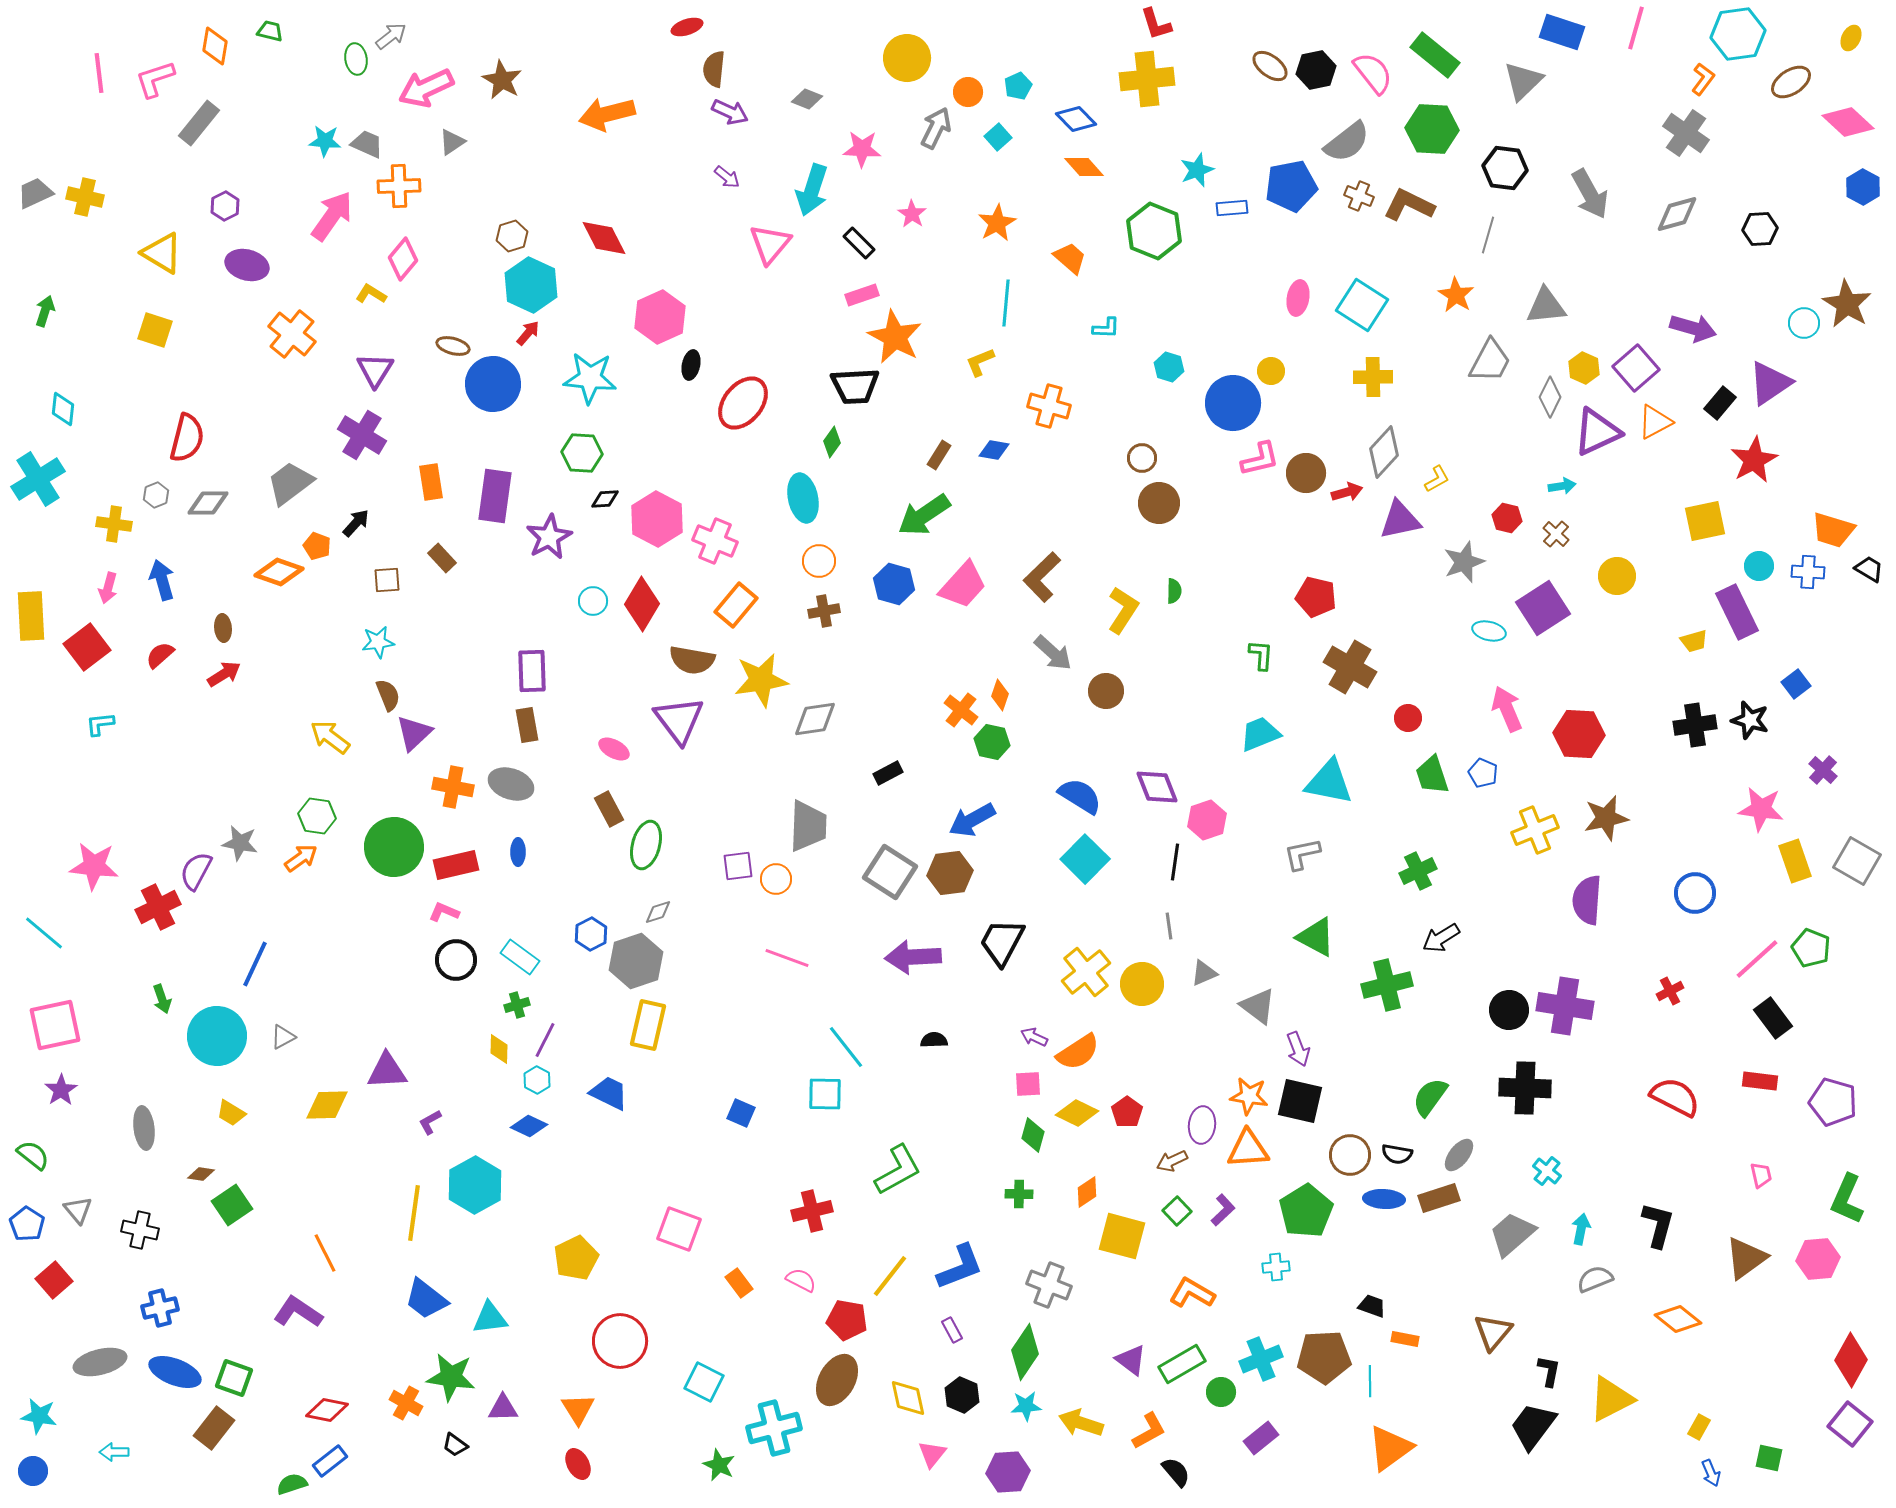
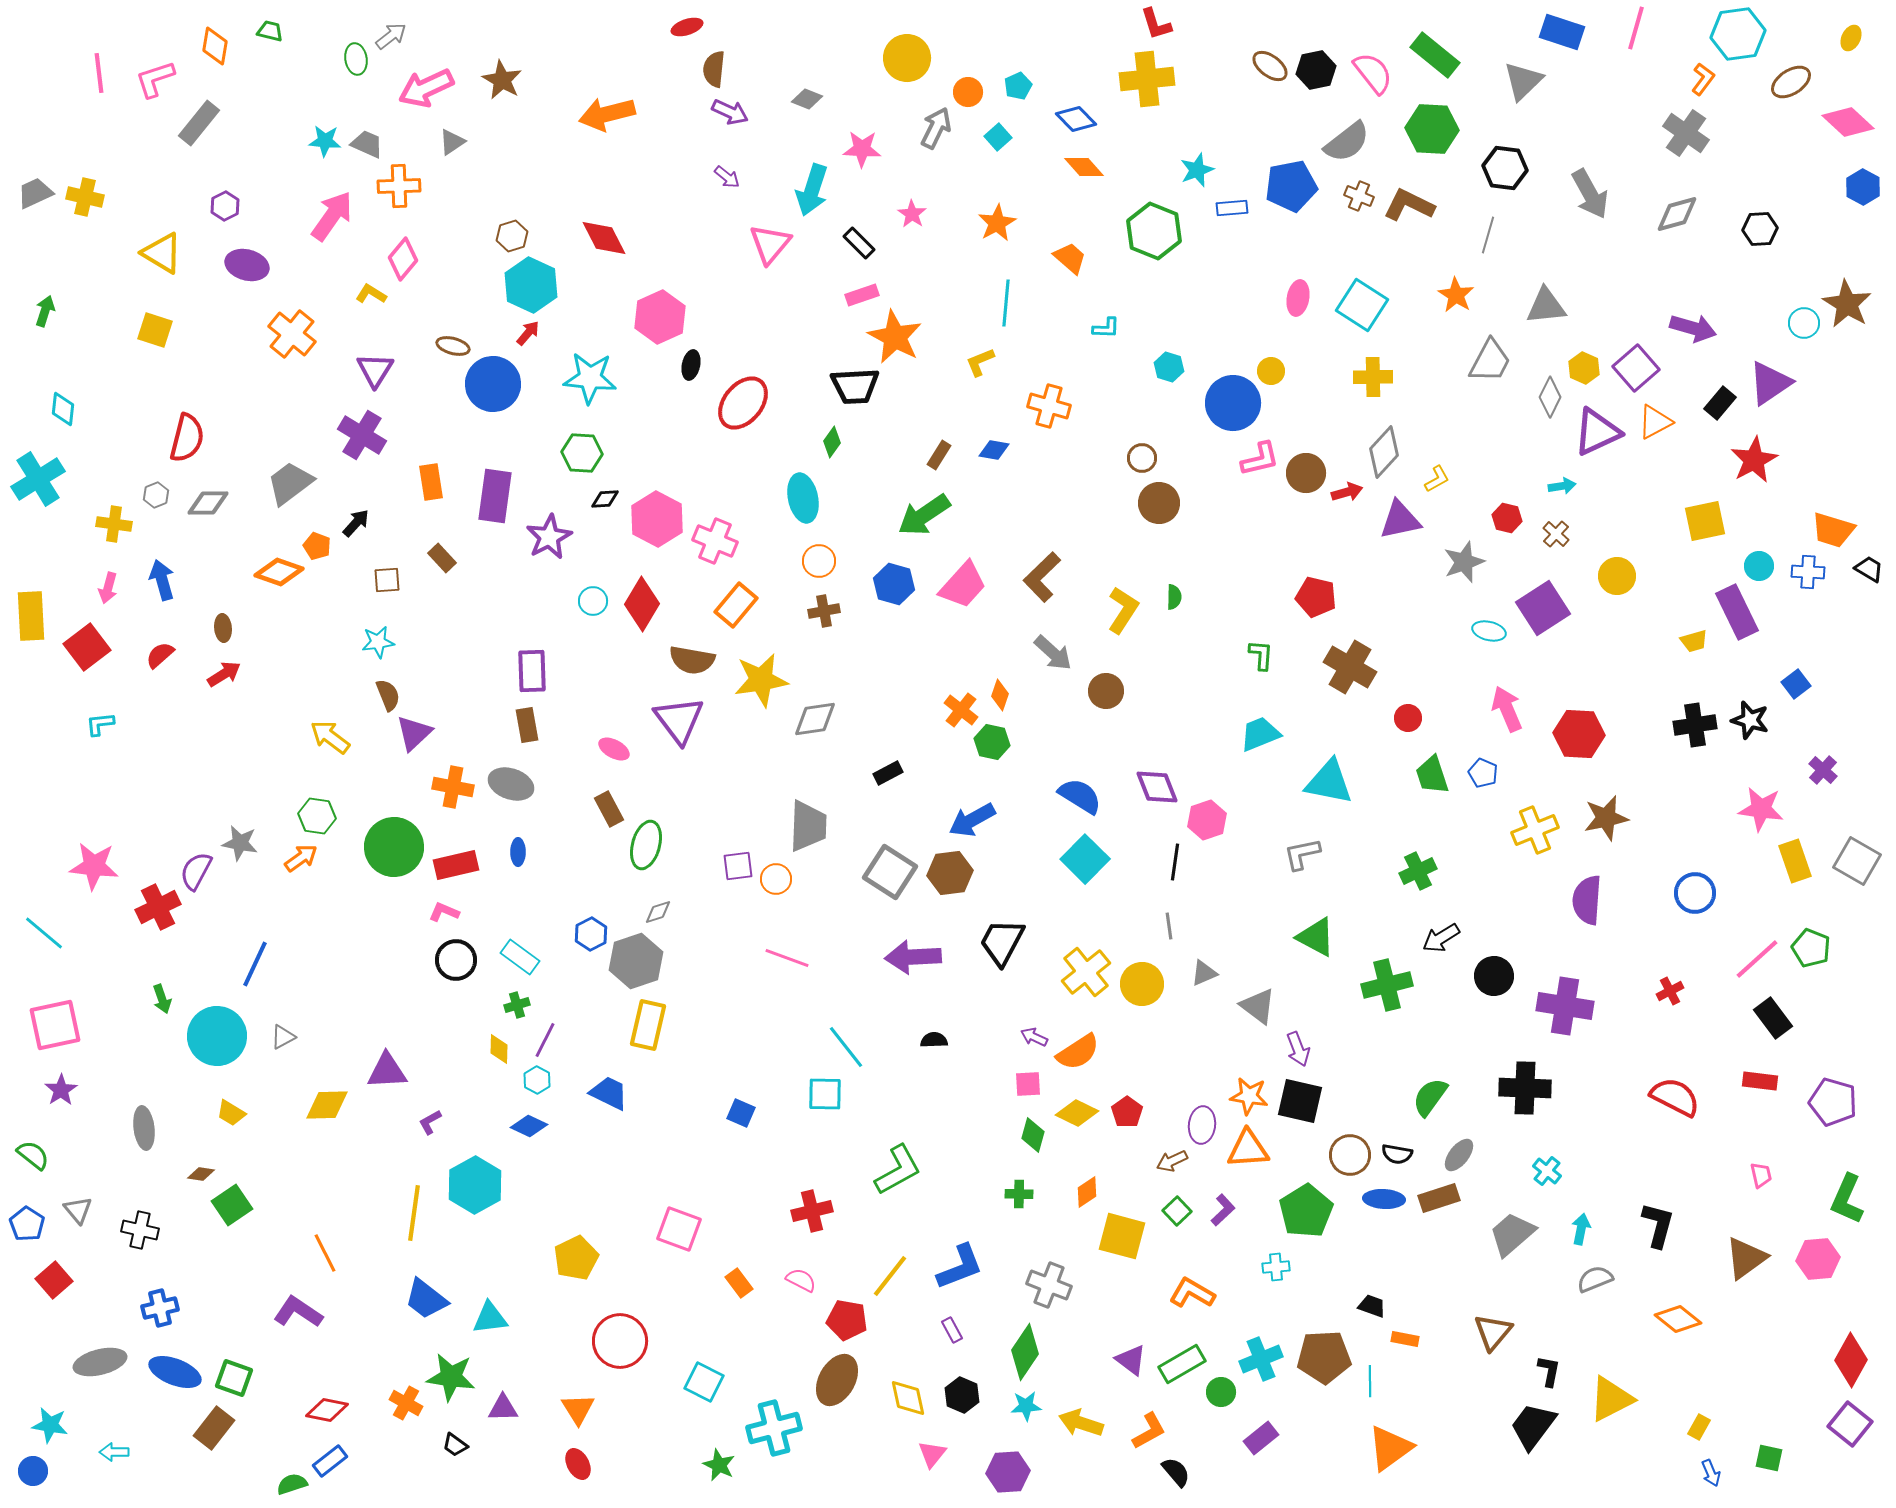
green semicircle at (1174, 591): moved 6 px down
black circle at (1509, 1010): moved 15 px left, 34 px up
cyan star at (39, 1416): moved 11 px right, 9 px down
